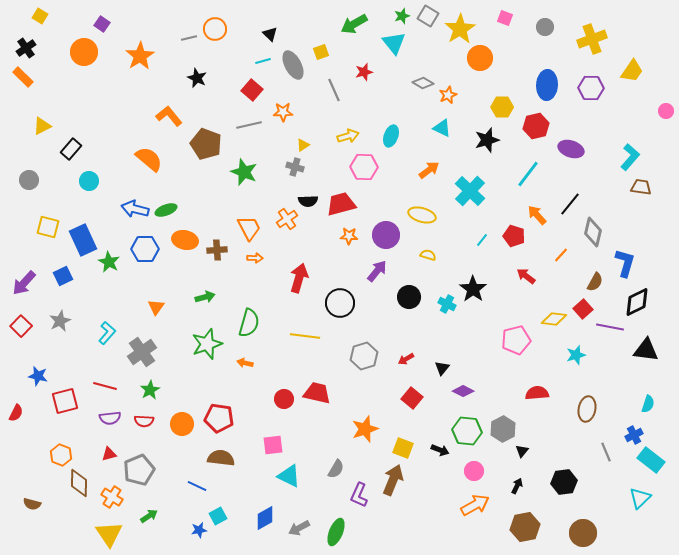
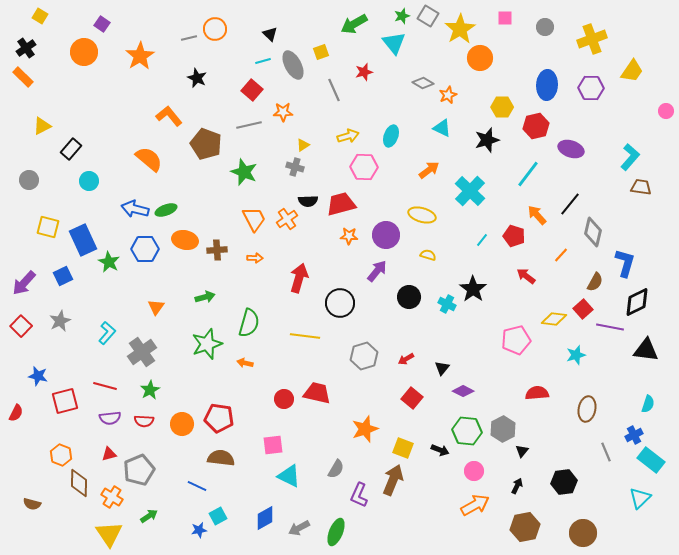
pink square at (505, 18): rotated 21 degrees counterclockwise
orange trapezoid at (249, 228): moved 5 px right, 9 px up
